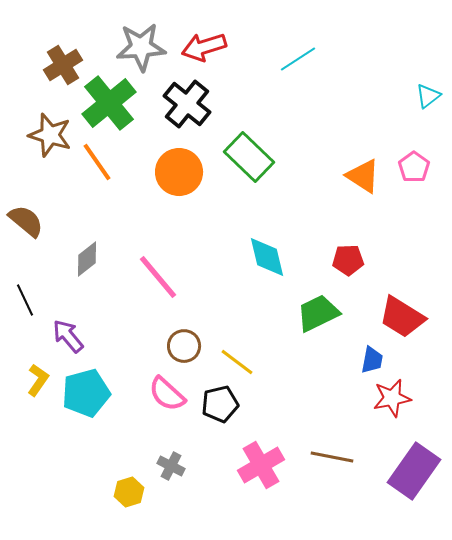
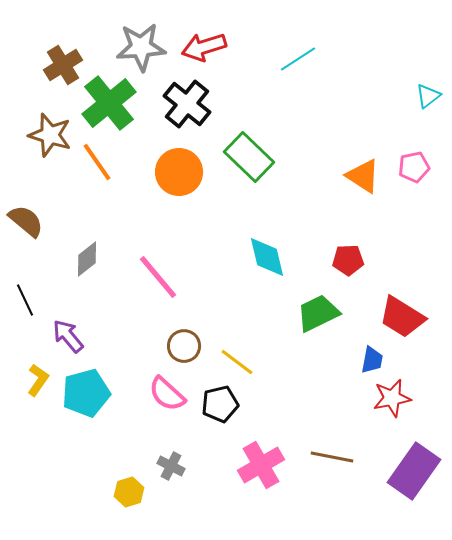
pink pentagon: rotated 24 degrees clockwise
